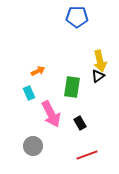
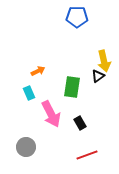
yellow arrow: moved 4 px right
gray circle: moved 7 px left, 1 px down
